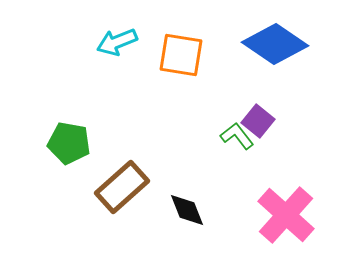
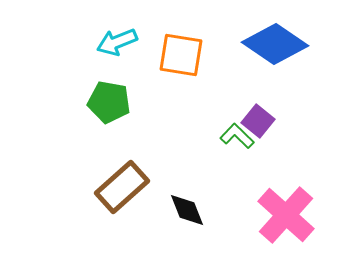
green L-shape: rotated 8 degrees counterclockwise
green pentagon: moved 40 px right, 41 px up
